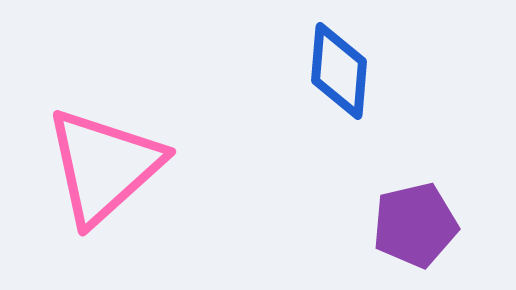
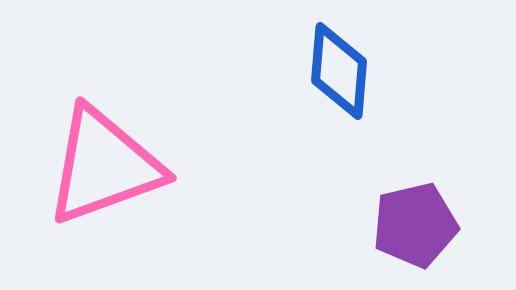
pink triangle: rotated 22 degrees clockwise
